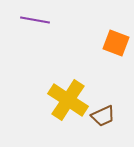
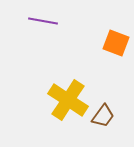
purple line: moved 8 px right, 1 px down
brown trapezoid: rotated 30 degrees counterclockwise
